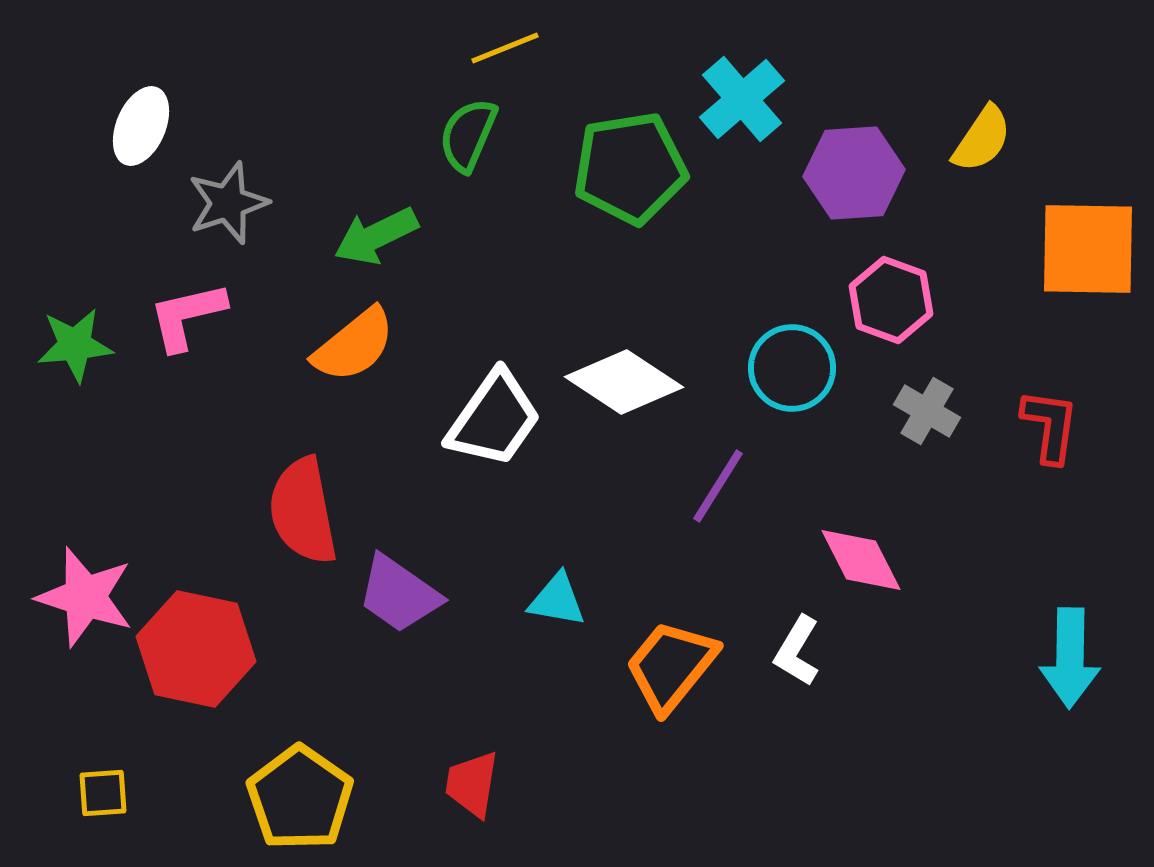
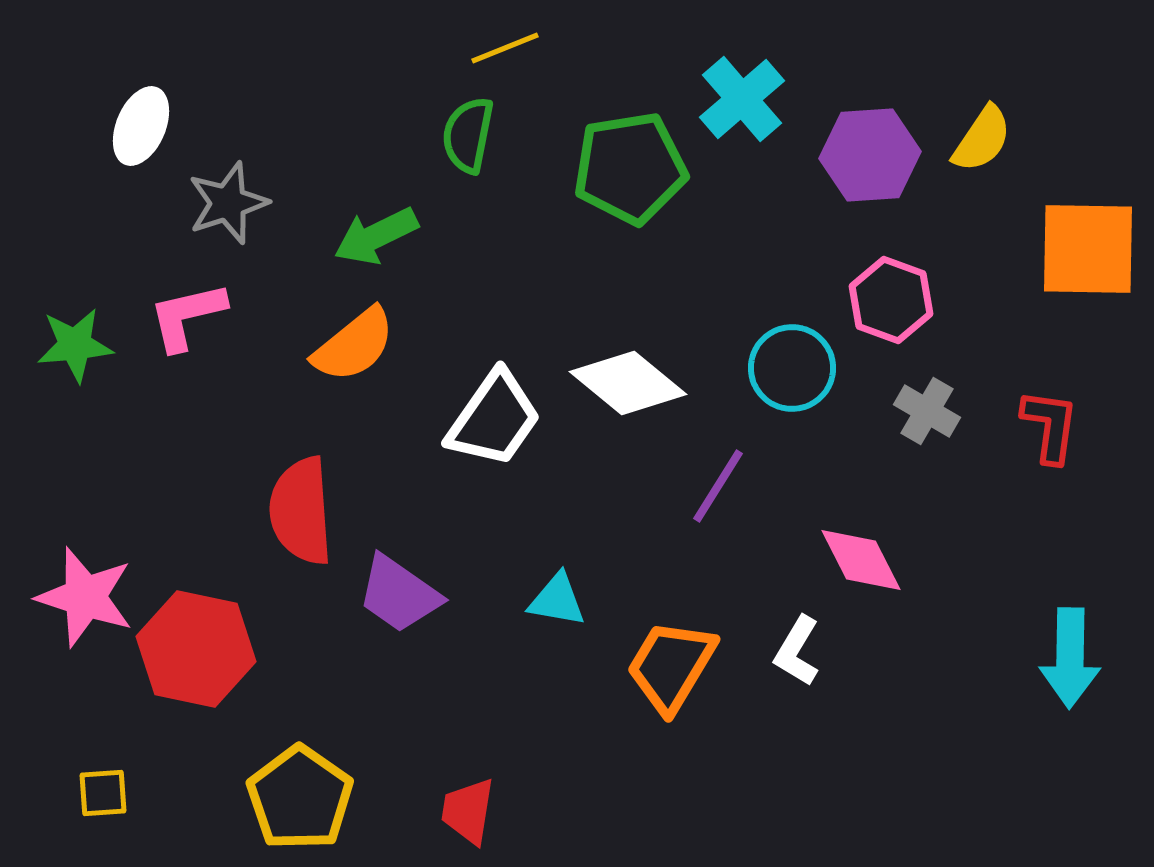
green semicircle: rotated 12 degrees counterclockwise
purple hexagon: moved 16 px right, 18 px up
white diamond: moved 4 px right, 1 px down; rotated 6 degrees clockwise
red semicircle: moved 2 px left; rotated 7 degrees clockwise
orange trapezoid: rotated 8 degrees counterclockwise
red trapezoid: moved 4 px left, 27 px down
